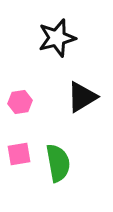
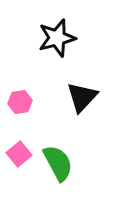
black triangle: rotated 16 degrees counterclockwise
pink square: rotated 30 degrees counterclockwise
green semicircle: rotated 18 degrees counterclockwise
